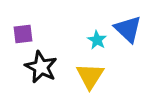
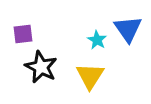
blue triangle: rotated 12 degrees clockwise
